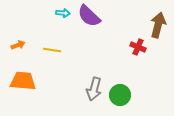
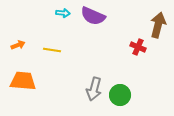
purple semicircle: moved 4 px right; rotated 20 degrees counterclockwise
